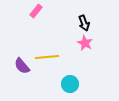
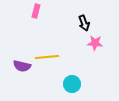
pink rectangle: rotated 24 degrees counterclockwise
pink star: moved 10 px right; rotated 21 degrees counterclockwise
purple semicircle: rotated 36 degrees counterclockwise
cyan circle: moved 2 px right
